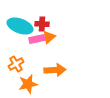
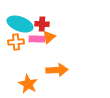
cyan ellipse: moved 2 px up
pink rectangle: rotated 14 degrees clockwise
orange cross: moved 22 px up; rotated 28 degrees clockwise
orange arrow: moved 2 px right
orange star: rotated 30 degrees counterclockwise
